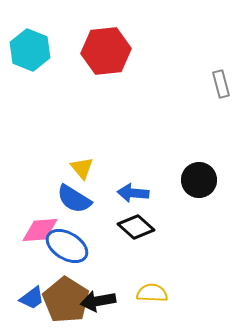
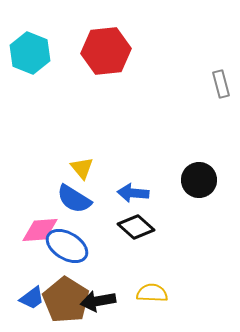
cyan hexagon: moved 3 px down
